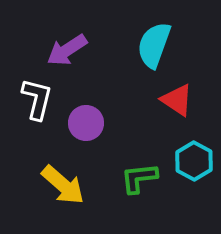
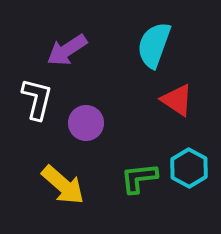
cyan hexagon: moved 5 px left, 7 px down
